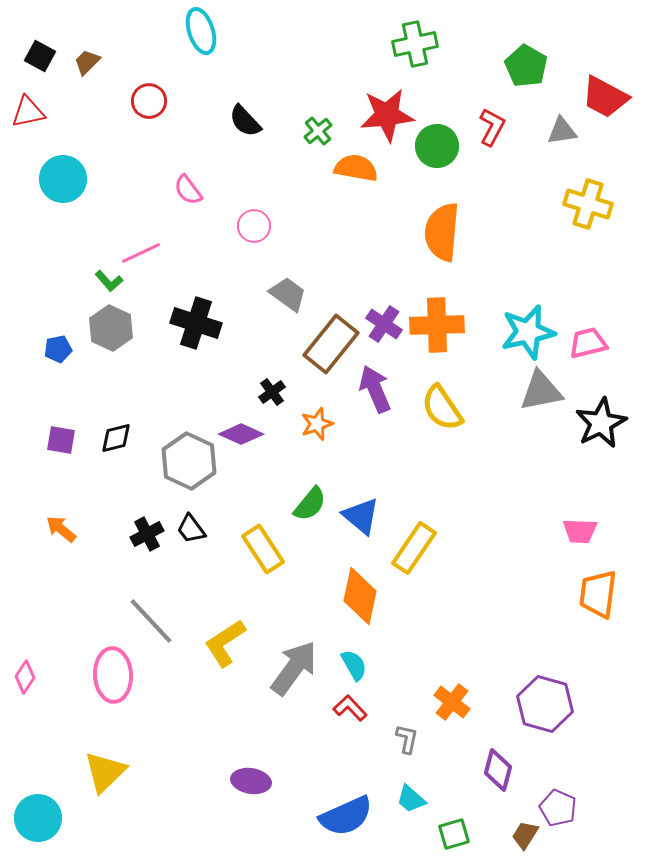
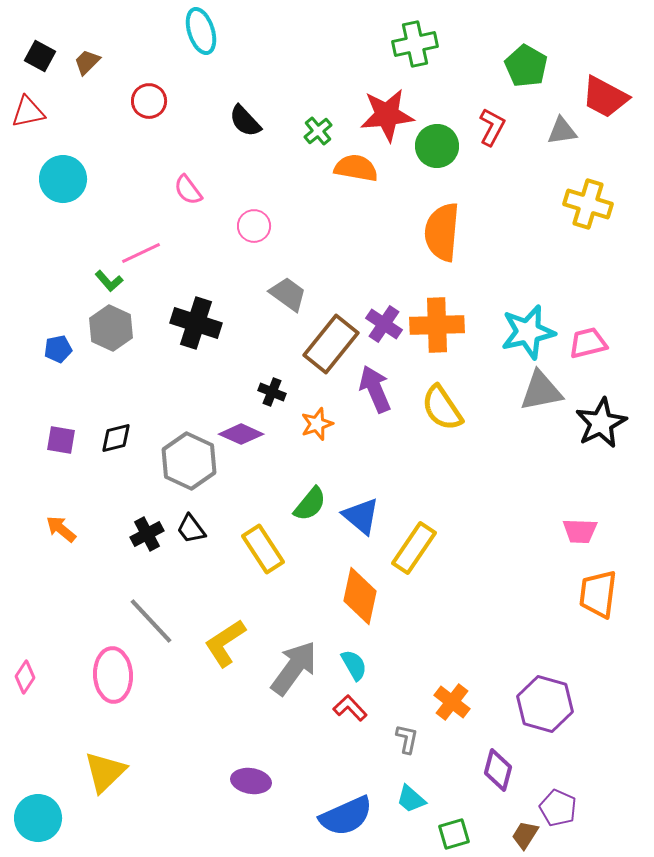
black cross at (272, 392): rotated 32 degrees counterclockwise
